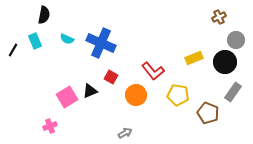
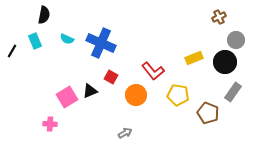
black line: moved 1 px left, 1 px down
pink cross: moved 2 px up; rotated 24 degrees clockwise
